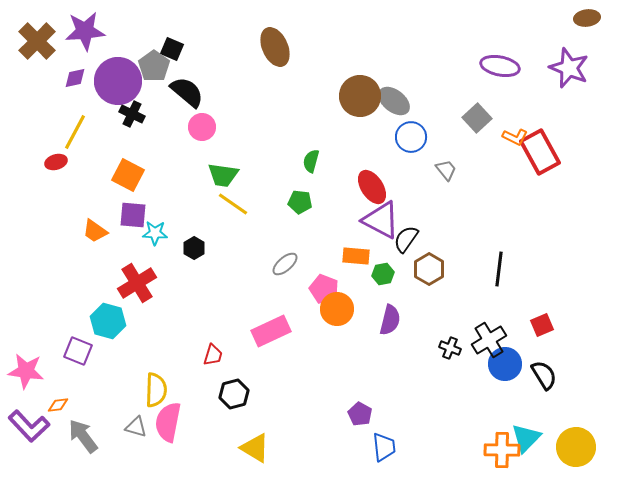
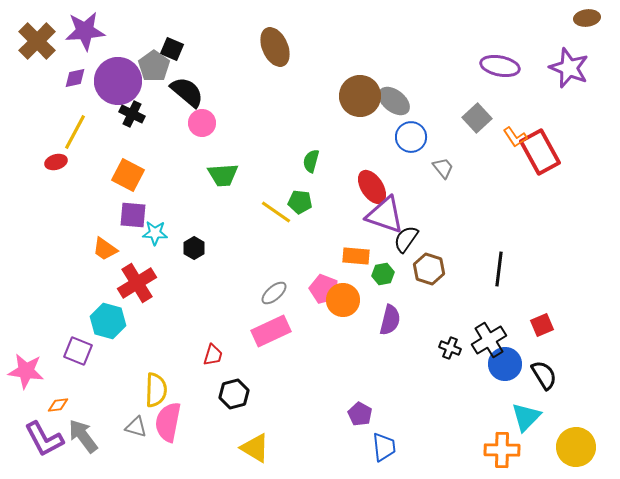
pink circle at (202, 127): moved 4 px up
orange L-shape at (515, 137): rotated 30 degrees clockwise
gray trapezoid at (446, 170): moved 3 px left, 2 px up
green trapezoid at (223, 175): rotated 12 degrees counterclockwise
yellow line at (233, 204): moved 43 px right, 8 px down
purple triangle at (381, 220): moved 4 px right, 5 px up; rotated 9 degrees counterclockwise
orange trapezoid at (95, 231): moved 10 px right, 18 px down
gray ellipse at (285, 264): moved 11 px left, 29 px down
brown hexagon at (429, 269): rotated 12 degrees counterclockwise
orange circle at (337, 309): moved 6 px right, 9 px up
purple L-shape at (29, 426): moved 15 px right, 13 px down; rotated 15 degrees clockwise
cyan triangle at (526, 438): moved 21 px up
